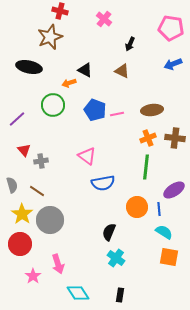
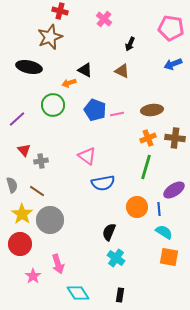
green line: rotated 10 degrees clockwise
